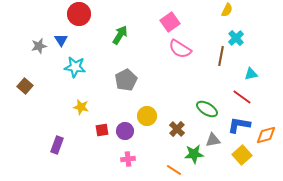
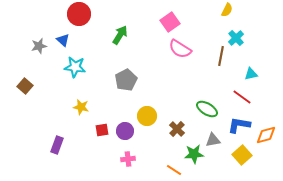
blue triangle: moved 2 px right; rotated 16 degrees counterclockwise
